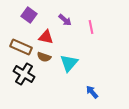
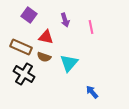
purple arrow: rotated 32 degrees clockwise
